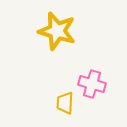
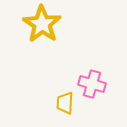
yellow star: moved 15 px left, 7 px up; rotated 18 degrees clockwise
